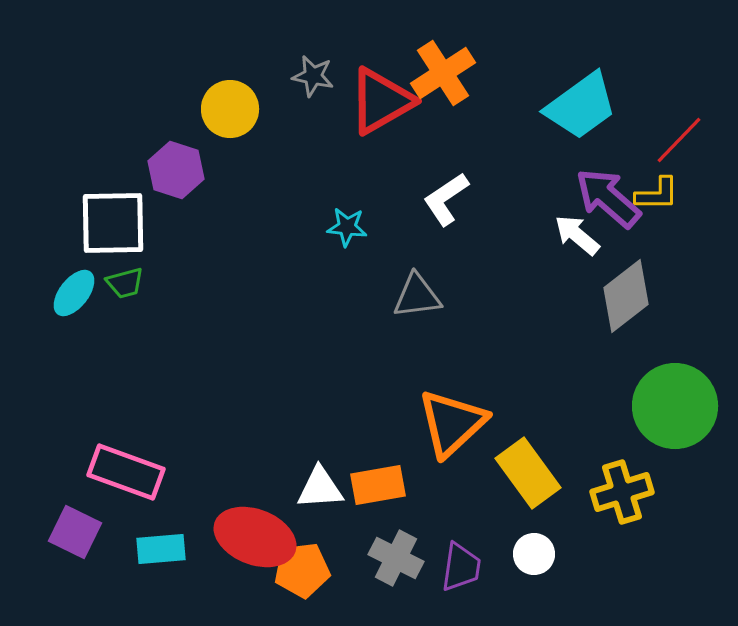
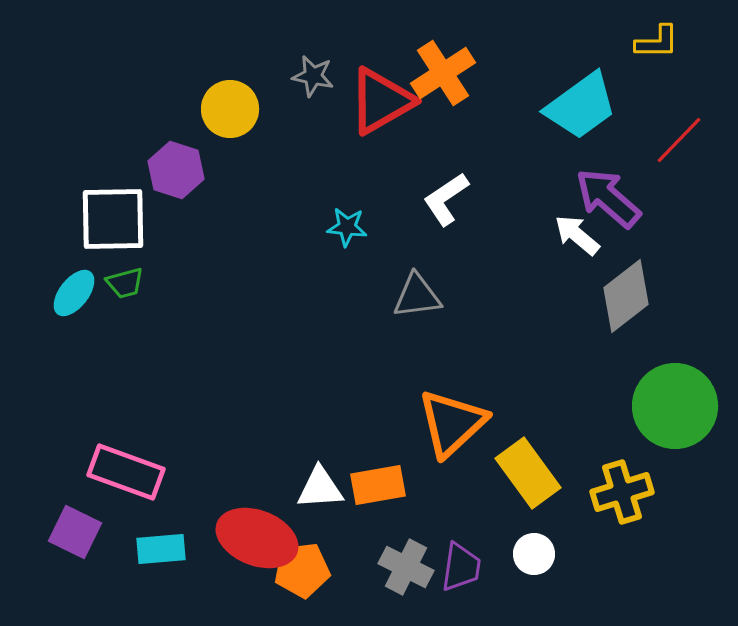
yellow L-shape: moved 152 px up
white square: moved 4 px up
red ellipse: moved 2 px right, 1 px down
gray cross: moved 10 px right, 9 px down
